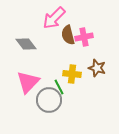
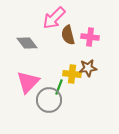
pink cross: moved 6 px right; rotated 18 degrees clockwise
gray diamond: moved 1 px right, 1 px up
brown star: moved 9 px left; rotated 24 degrees counterclockwise
green line: rotated 49 degrees clockwise
